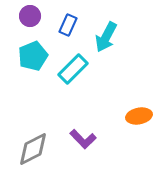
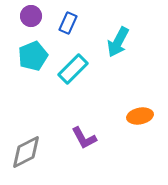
purple circle: moved 1 px right
blue rectangle: moved 2 px up
cyan arrow: moved 12 px right, 5 px down
orange ellipse: moved 1 px right
purple L-shape: moved 1 px right, 1 px up; rotated 16 degrees clockwise
gray diamond: moved 7 px left, 3 px down
